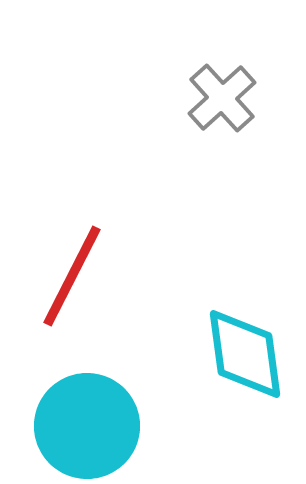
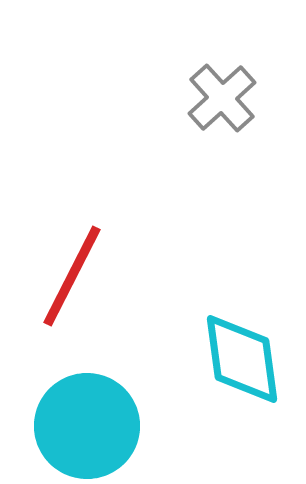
cyan diamond: moved 3 px left, 5 px down
